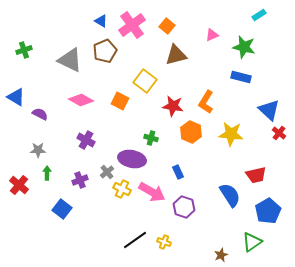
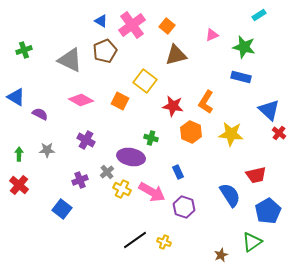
gray star at (38, 150): moved 9 px right
purple ellipse at (132, 159): moved 1 px left, 2 px up
green arrow at (47, 173): moved 28 px left, 19 px up
